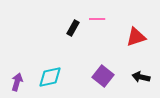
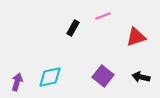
pink line: moved 6 px right, 3 px up; rotated 21 degrees counterclockwise
